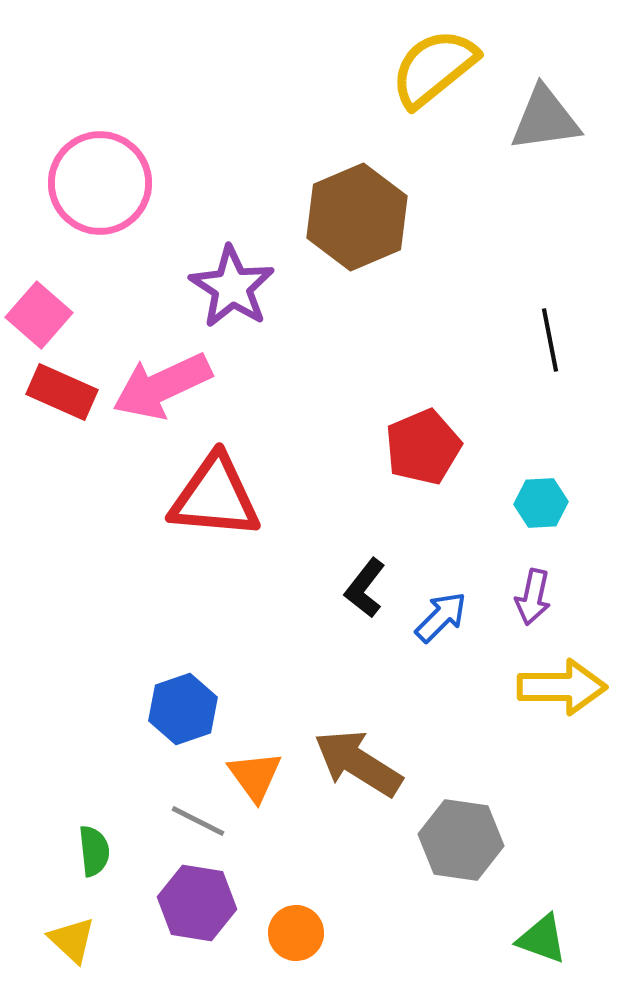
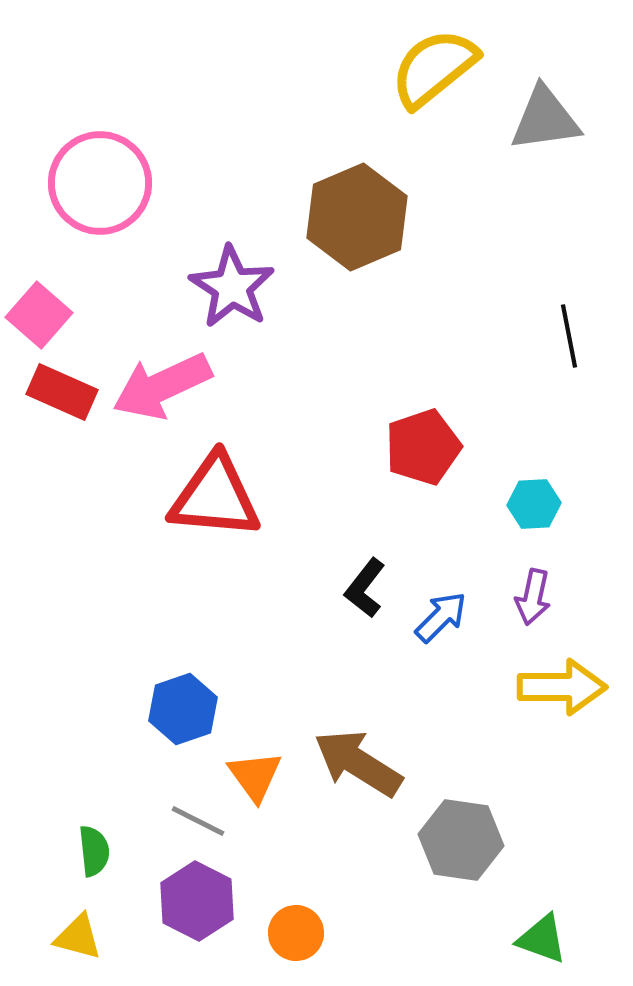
black line: moved 19 px right, 4 px up
red pentagon: rotated 4 degrees clockwise
cyan hexagon: moved 7 px left, 1 px down
purple hexagon: moved 2 px up; rotated 18 degrees clockwise
yellow triangle: moved 6 px right, 3 px up; rotated 28 degrees counterclockwise
